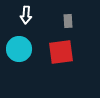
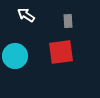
white arrow: rotated 120 degrees clockwise
cyan circle: moved 4 px left, 7 px down
